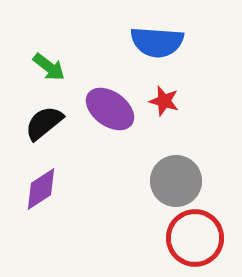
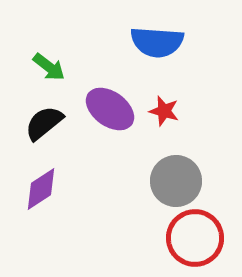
red star: moved 10 px down
